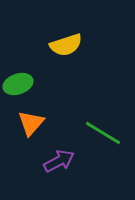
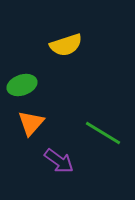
green ellipse: moved 4 px right, 1 px down
purple arrow: rotated 64 degrees clockwise
